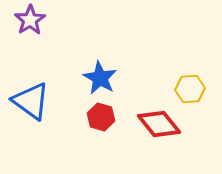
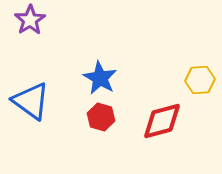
yellow hexagon: moved 10 px right, 9 px up
red diamond: moved 3 px right, 3 px up; rotated 66 degrees counterclockwise
